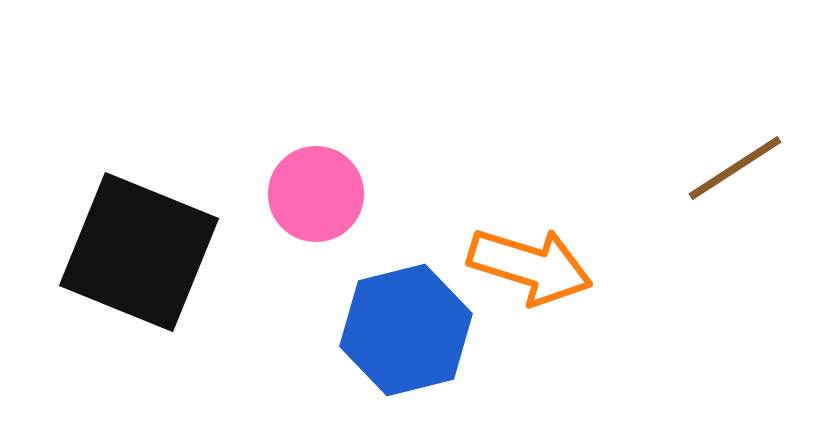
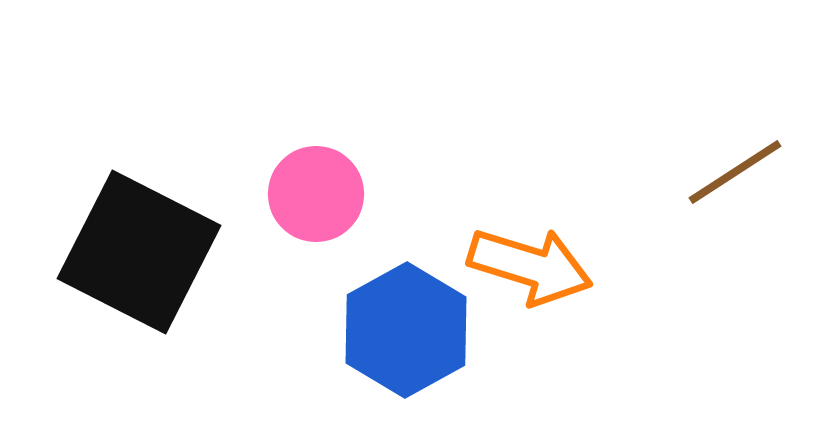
brown line: moved 4 px down
black square: rotated 5 degrees clockwise
blue hexagon: rotated 15 degrees counterclockwise
